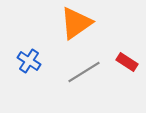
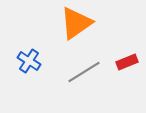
red rectangle: rotated 55 degrees counterclockwise
